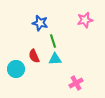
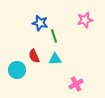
green line: moved 1 px right, 5 px up
cyan circle: moved 1 px right, 1 px down
pink cross: moved 1 px down
